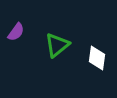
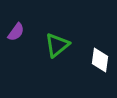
white diamond: moved 3 px right, 2 px down
